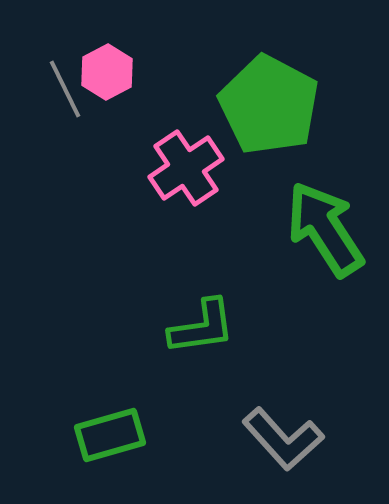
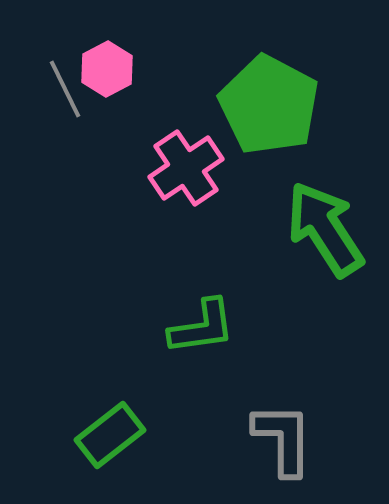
pink hexagon: moved 3 px up
green rectangle: rotated 22 degrees counterclockwise
gray L-shape: rotated 138 degrees counterclockwise
